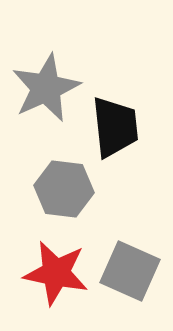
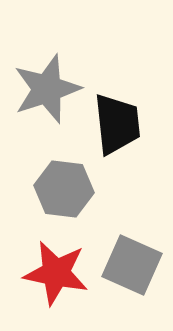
gray star: moved 1 px right, 1 px down; rotated 6 degrees clockwise
black trapezoid: moved 2 px right, 3 px up
gray square: moved 2 px right, 6 px up
